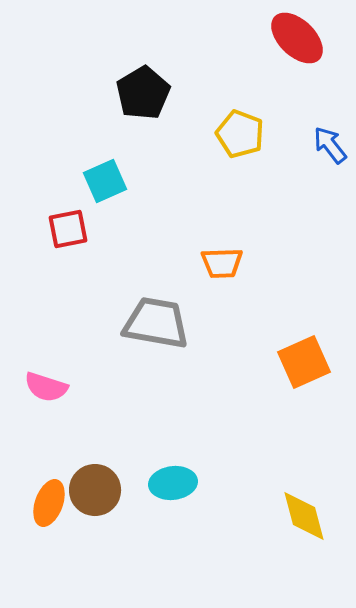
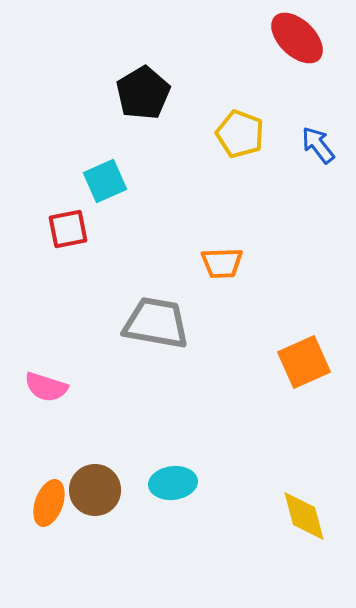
blue arrow: moved 12 px left
